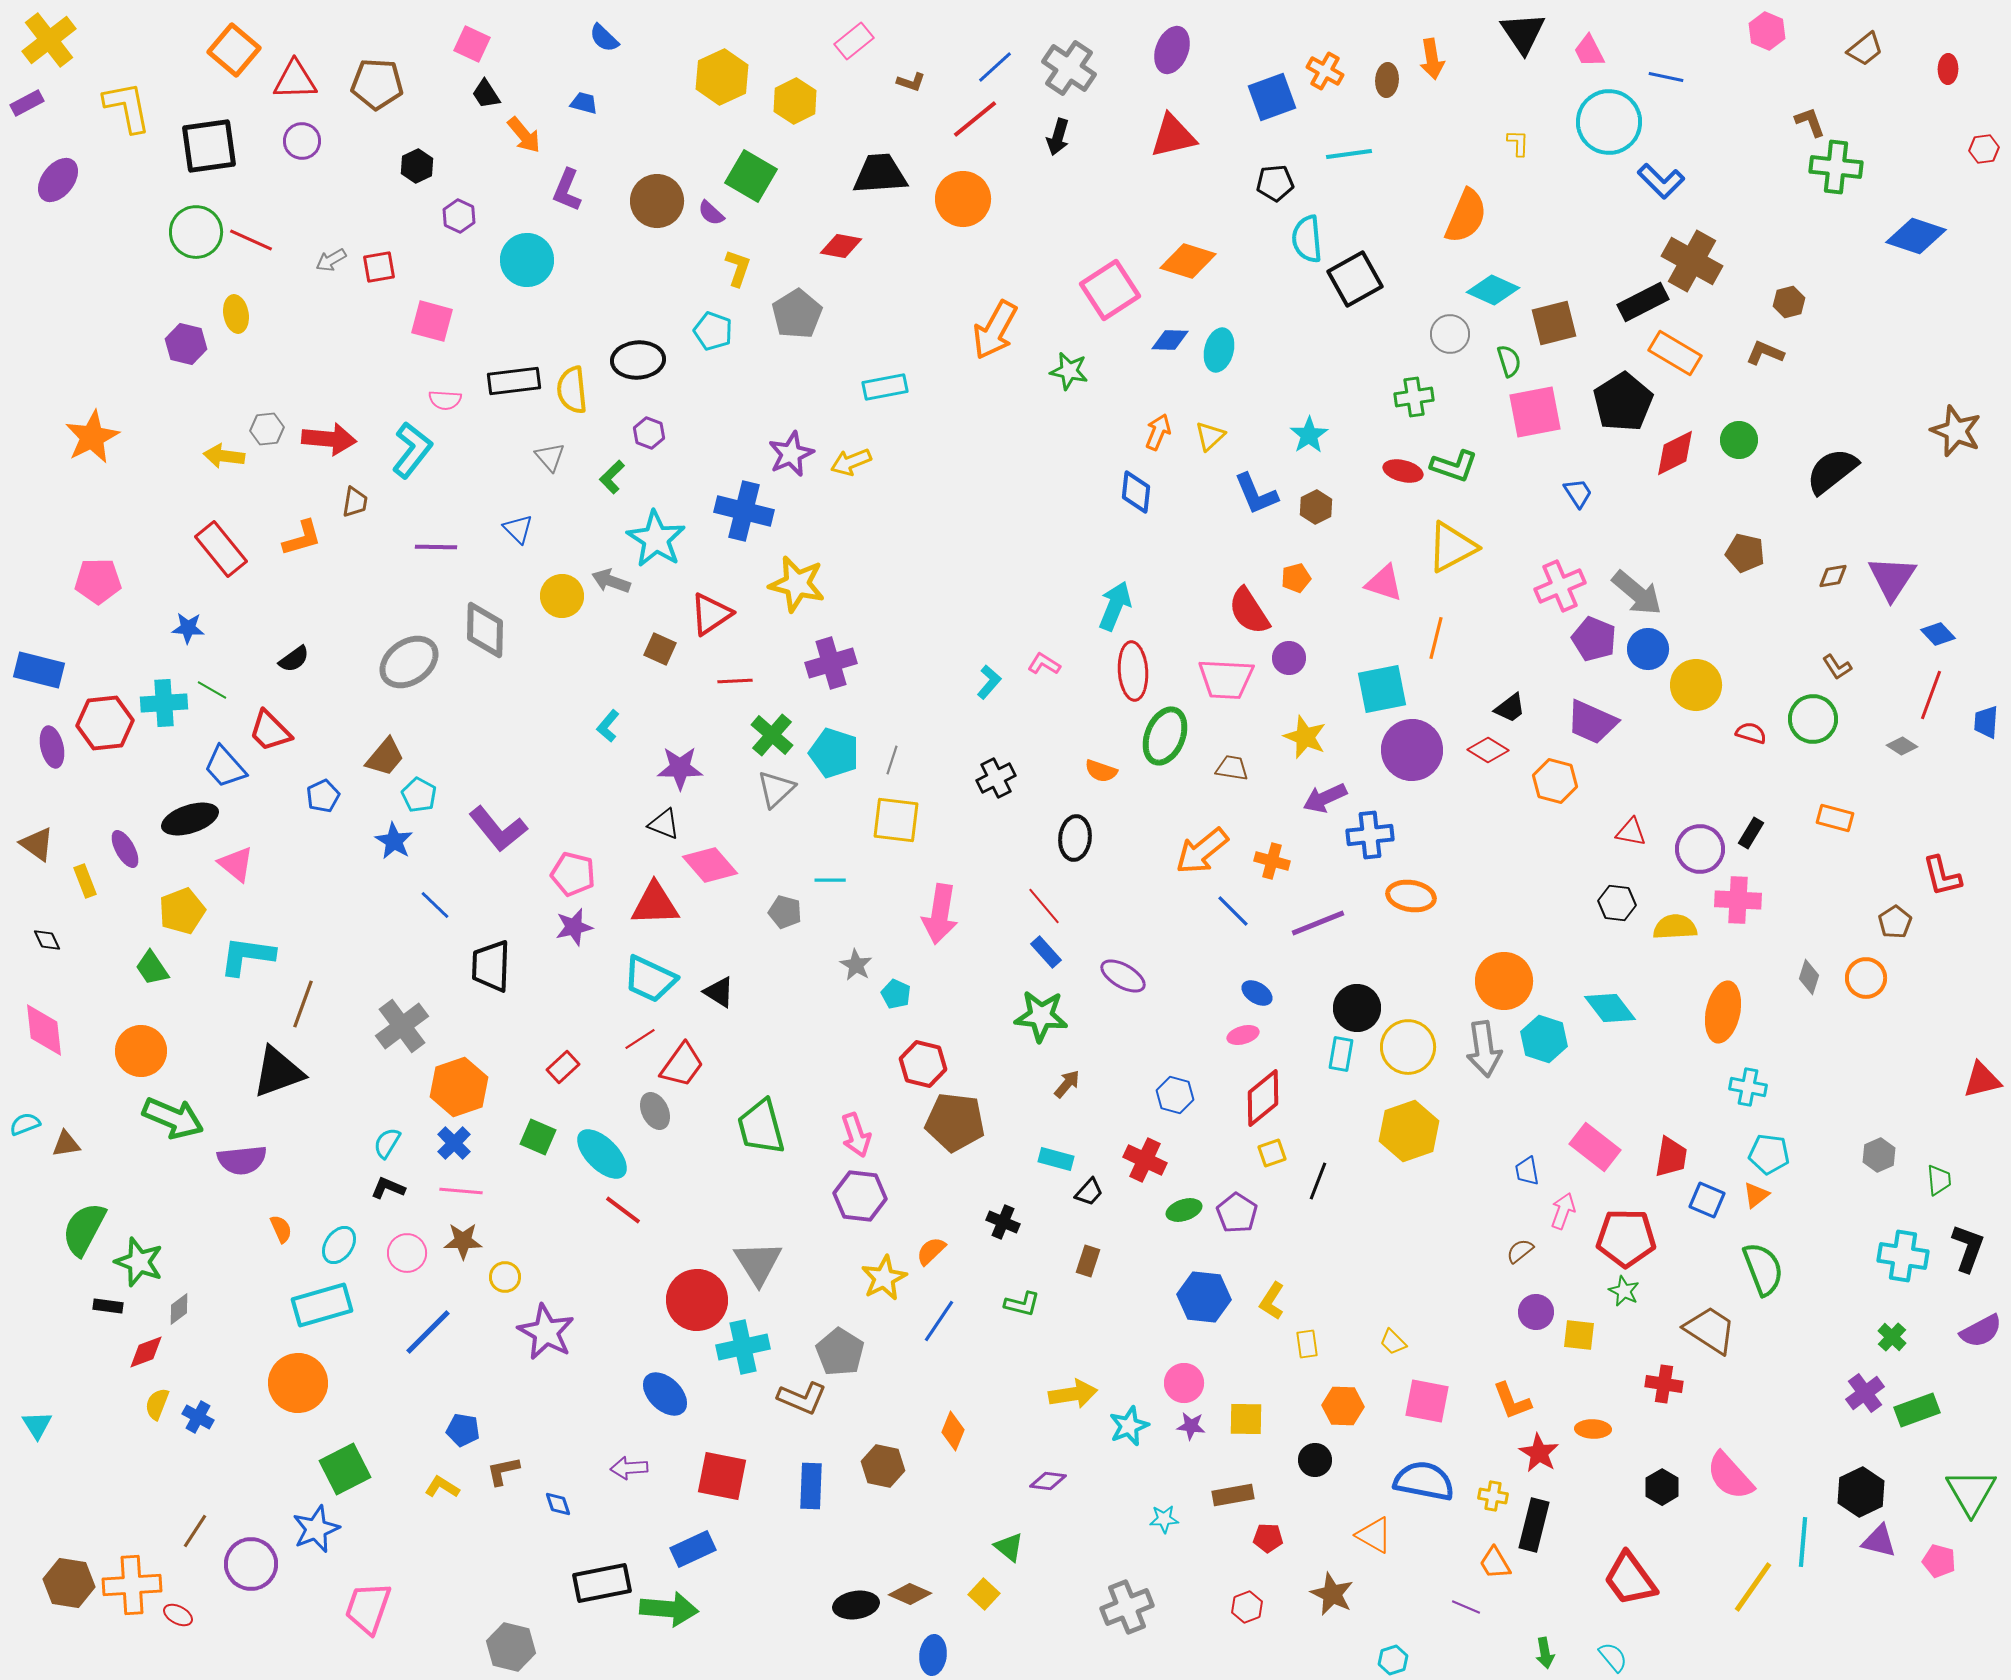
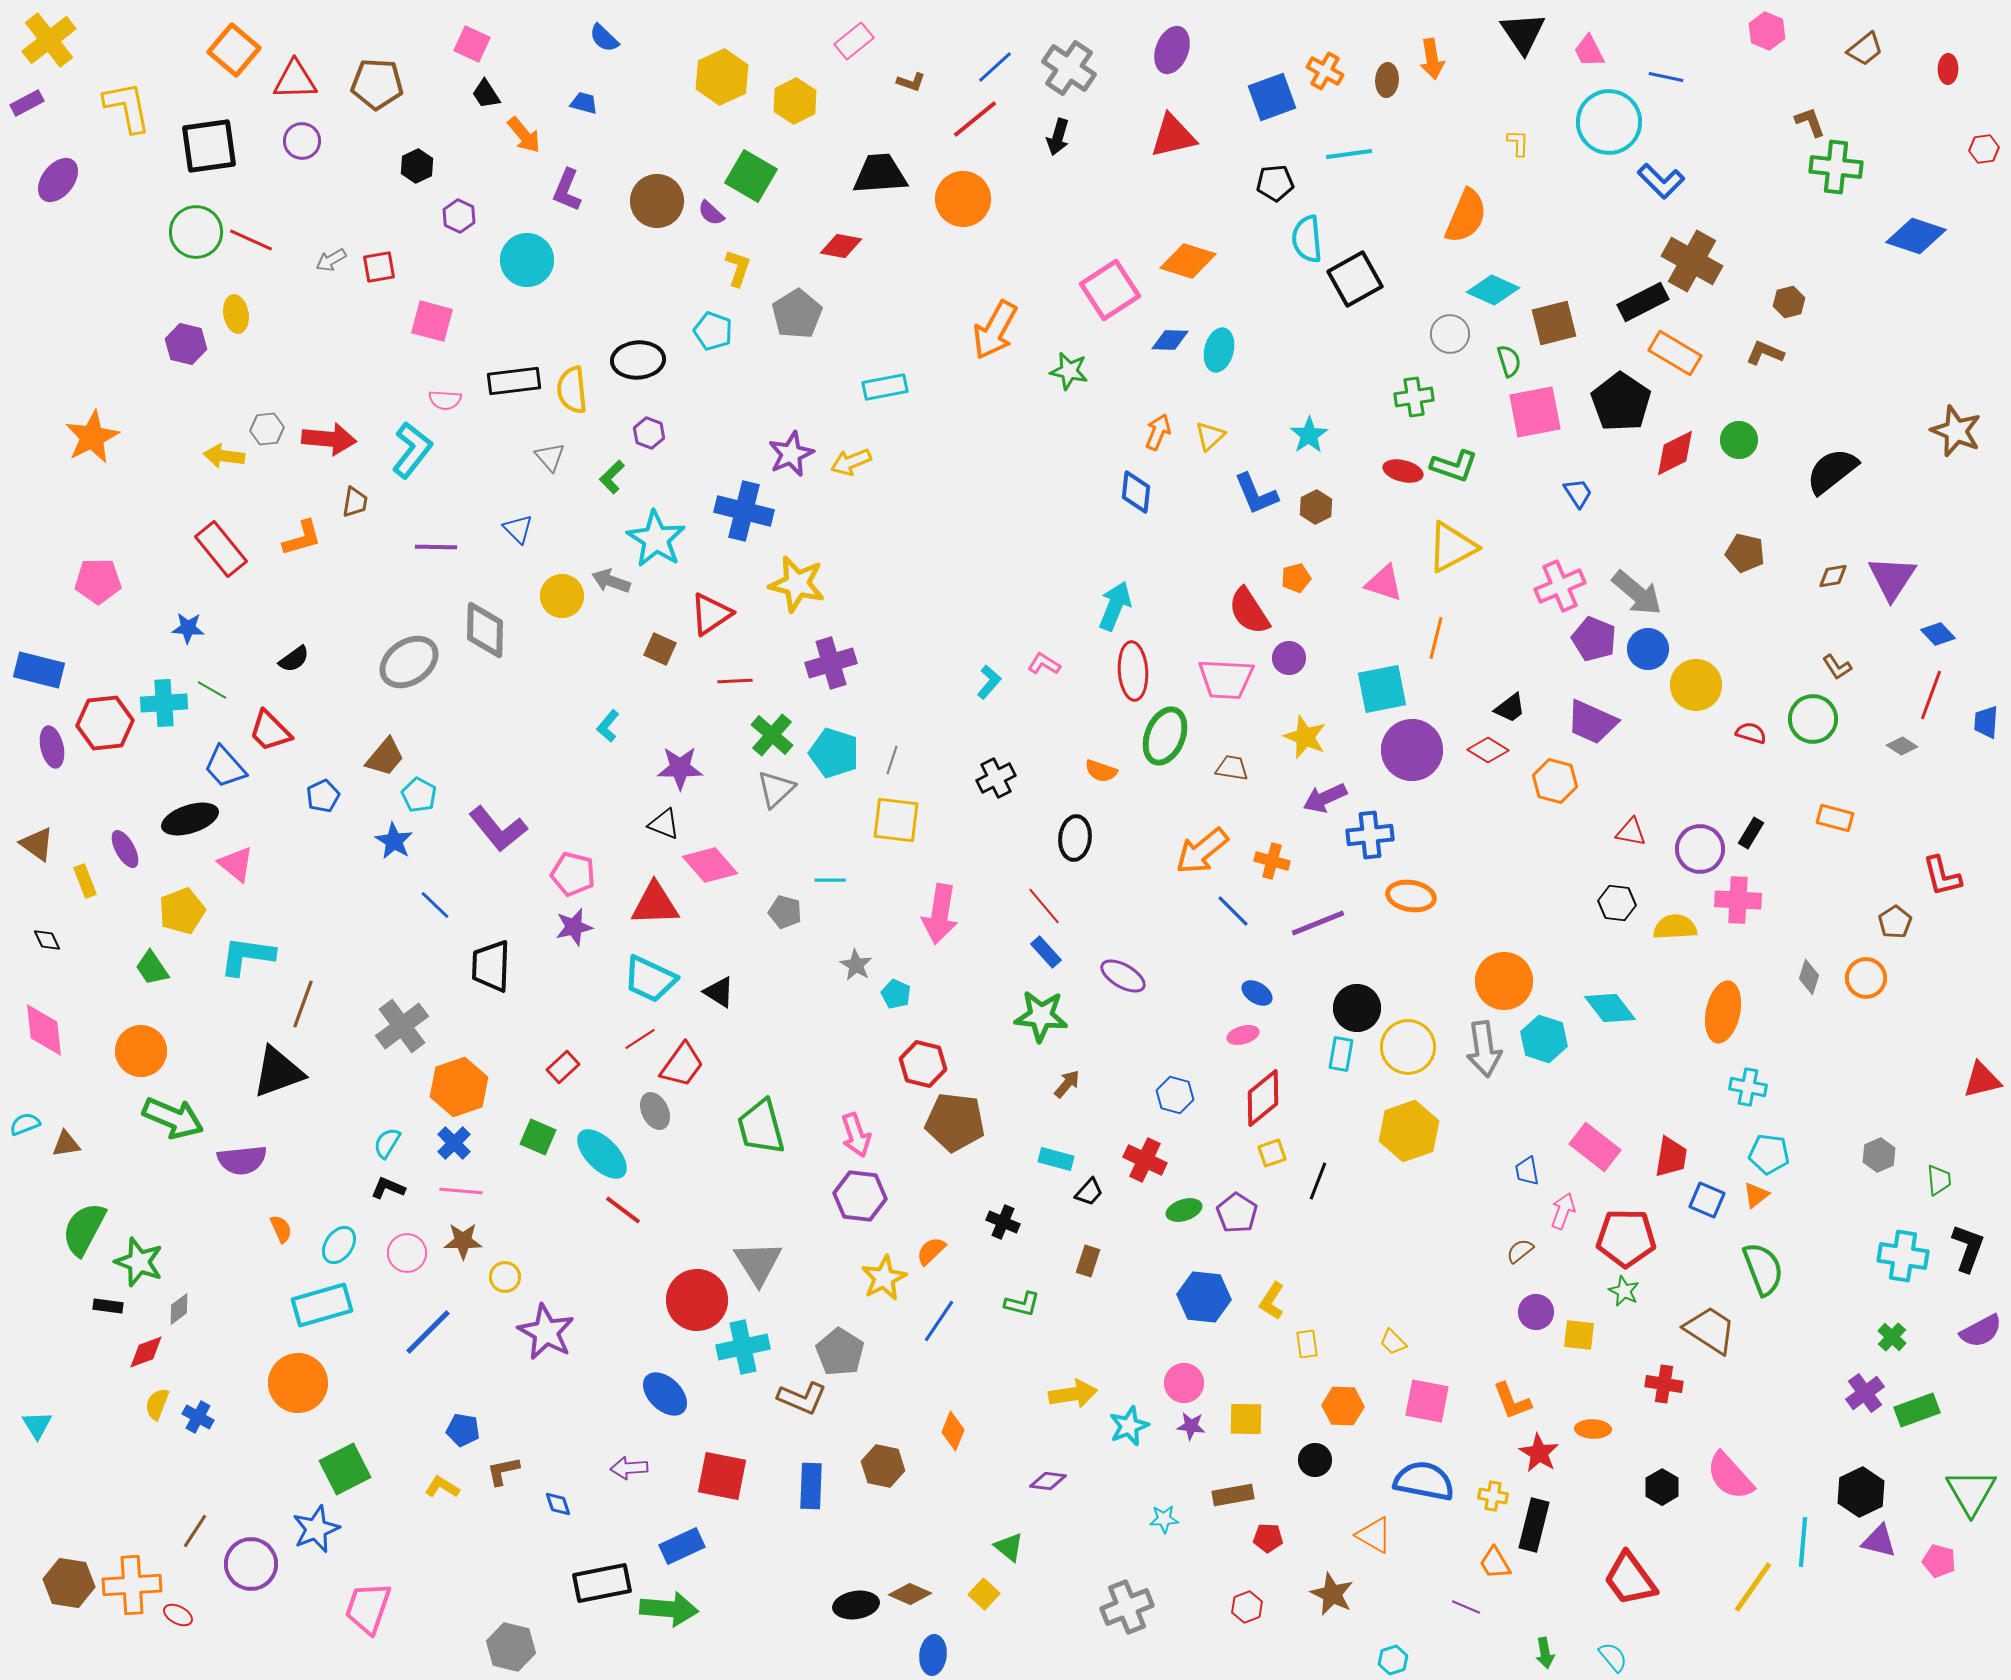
black pentagon at (1623, 402): moved 2 px left; rotated 6 degrees counterclockwise
blue rectangle at (693, 1549): moved 11 px left, 3 px up
